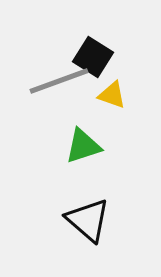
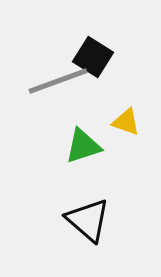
gray line: moved 1 px left
yellow triangle: moved 14 px right, 27 px down
